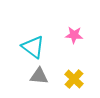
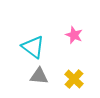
pink star: rotated 18 degrees clockwise
